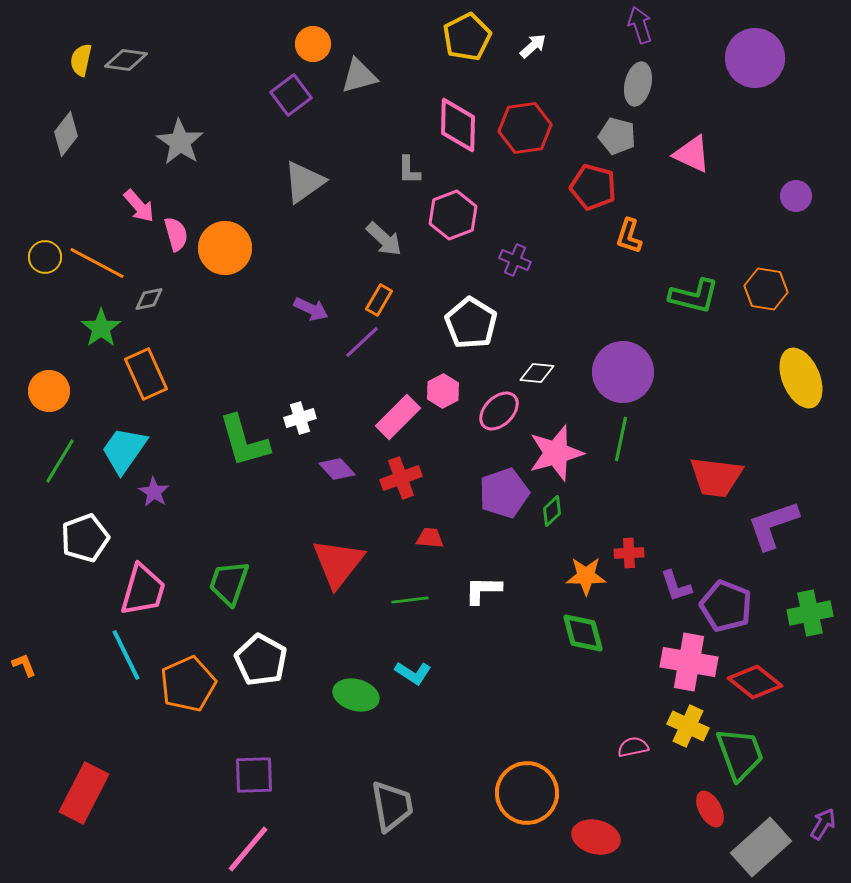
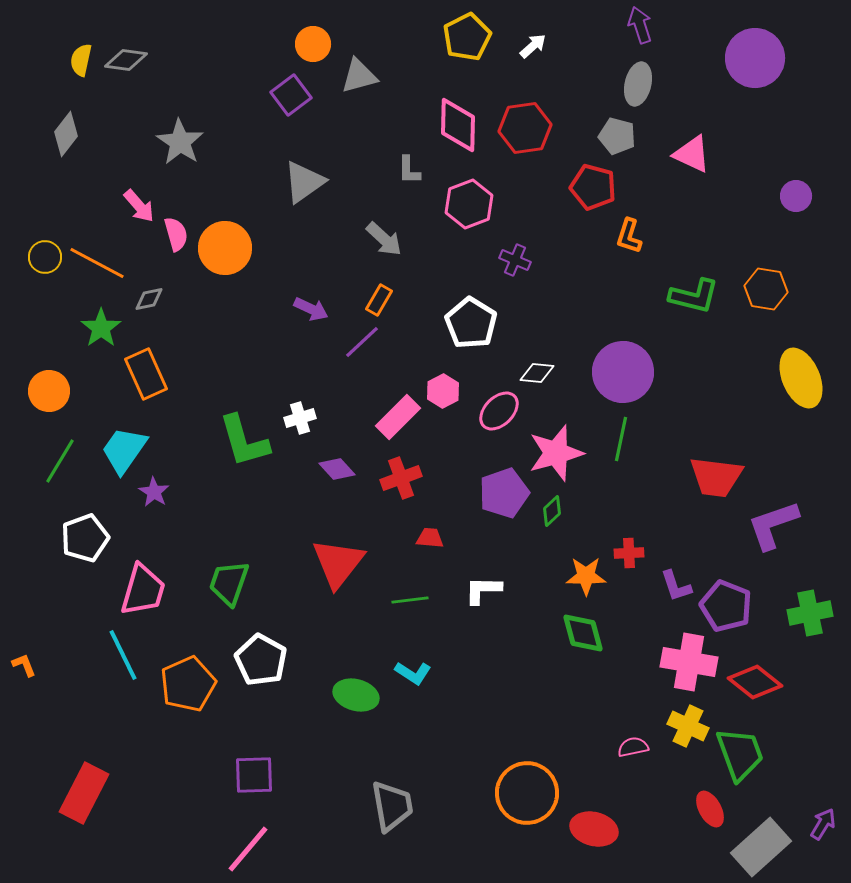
pink hexagon at (453, 215): moved 16 px right, 11 px up
cyan line at (126, 655): moved 3 px left
red ellipse at (596, 837): moved 2 px left, 8 px up
